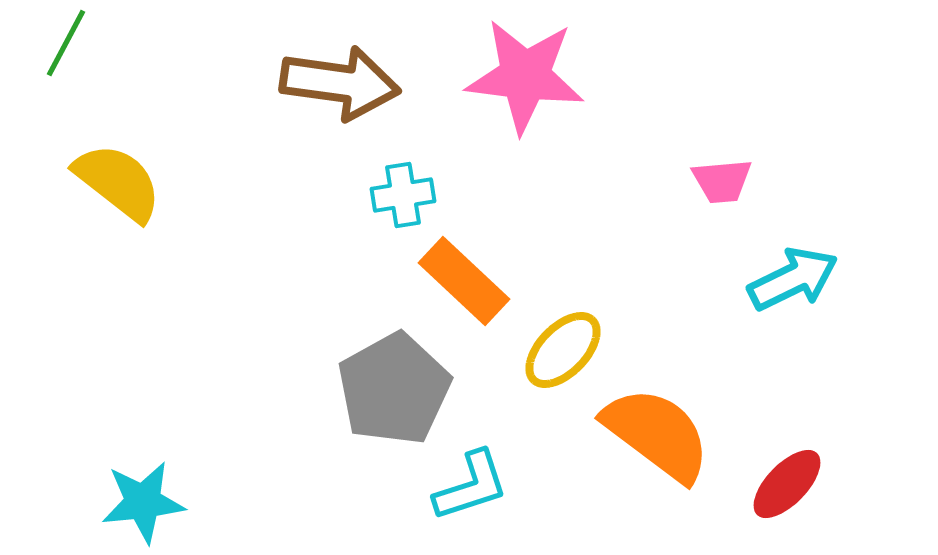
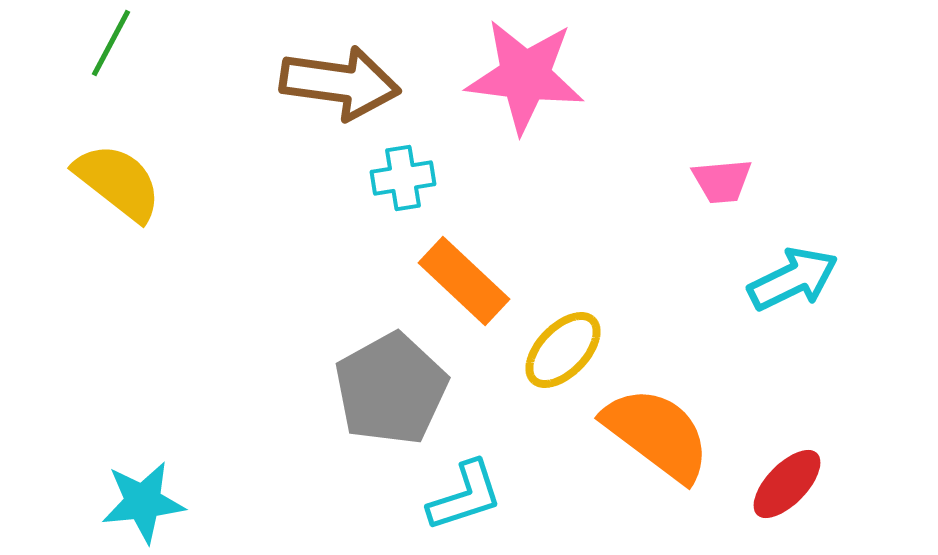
green line: moved 45 px right
cyan cross: moved 17 px up
gray pentagon: moved 3 px left
cyan L-shape: moved 6 px left, 10 px down
